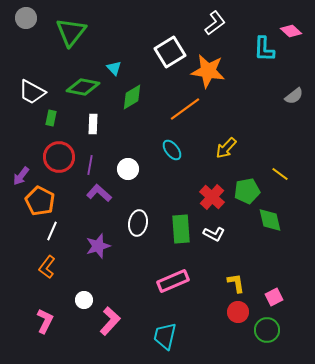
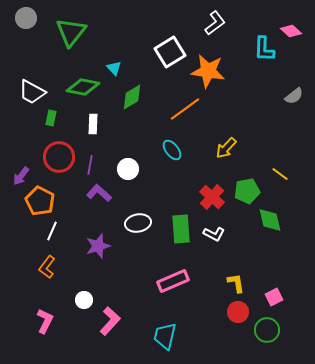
white ellipse at (138, 223): rotated 70 degrees clockwise
